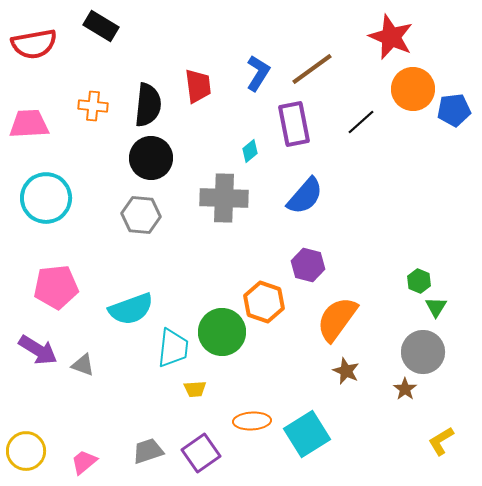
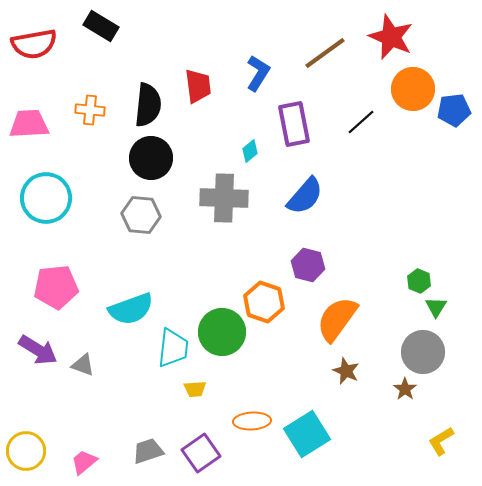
brown line at (312, 69): moved 13 px right, 16 px up
orange cross at (93, 106): moved 3 px left, 4 px down
